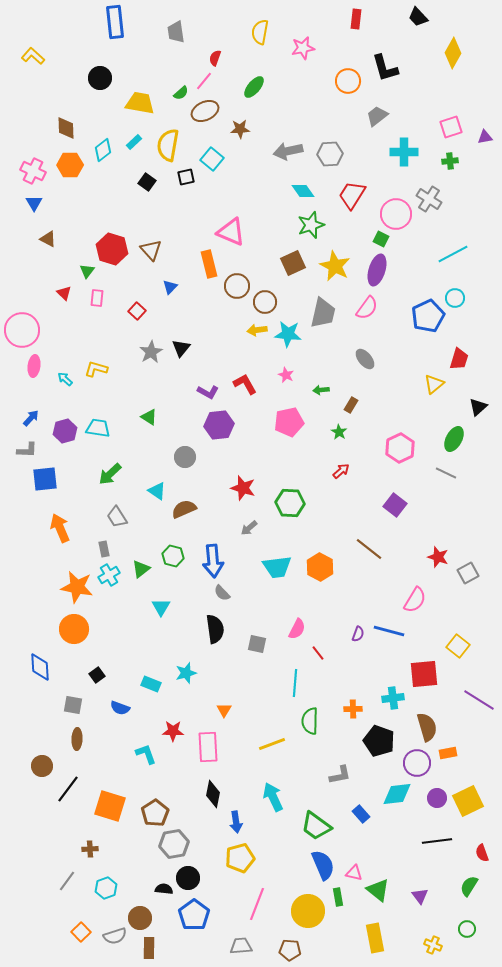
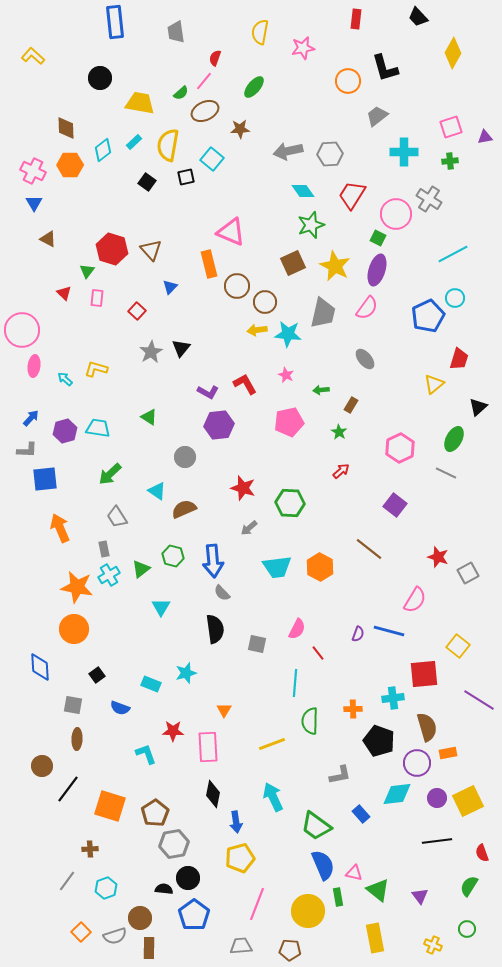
green square at (381, 239): moved 3 px left, 1 px up
